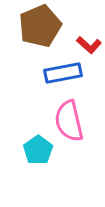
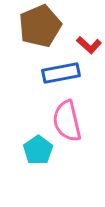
blue rectangle: moved 2 px left
pink semicircle: moved 2 px left
